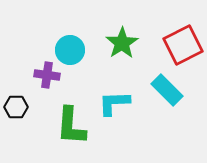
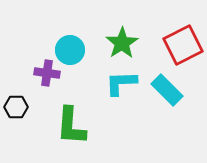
purple cross: moved 2 px up
cyan L-shape: moved 7 px right, 20 px up
